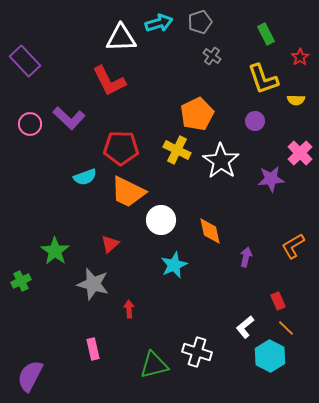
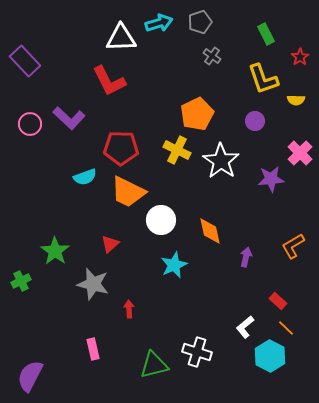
red rectangle: rotated 24 degrees counterclockwise
